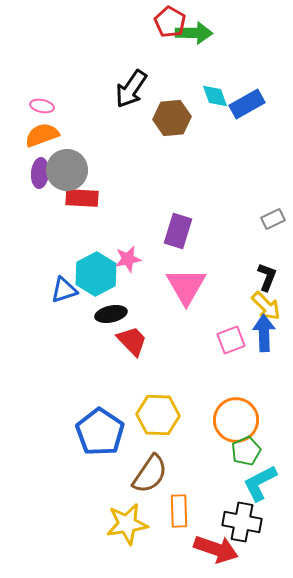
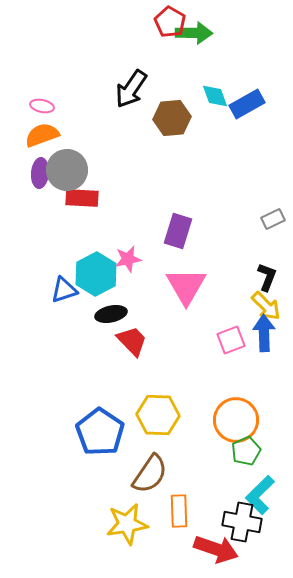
cyan L-shape: moved 12 px down; rotated 18 degrees counterclockwise
